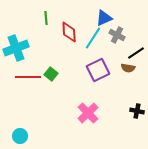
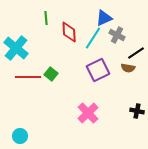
cyan cross: rotated 30 degrees counterclockwise
